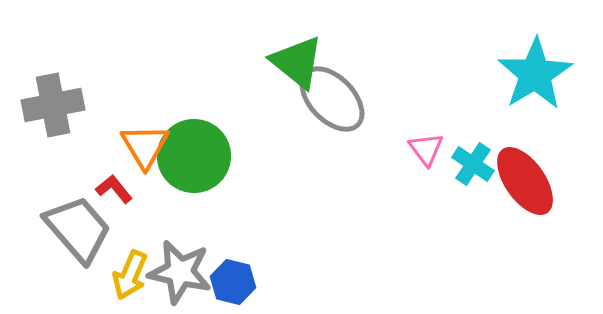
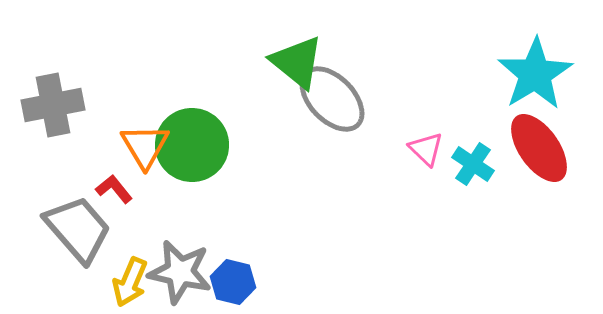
pink triangle: rotated 9 degrees counterclockwise
green circle: moved 2 px left, 11 px up
red ellipse: moved 14 px right, 33 px up
yellow arrow: moved 7 px down
